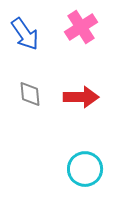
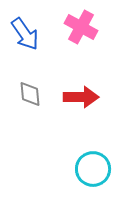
pink cross: rotated 28 degrees counterclockwise
cyan circle: moved 8 px right
